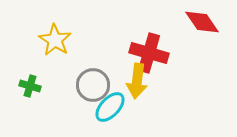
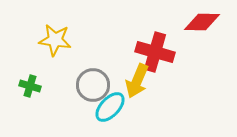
red diamond: rotated 54 degrees counterclockwise
yellow star: rotated 24 degrees counterclockwise
red cross: moved 6 px right, 1 px up
yellow arrow: rotated 16 degrees clockwise
